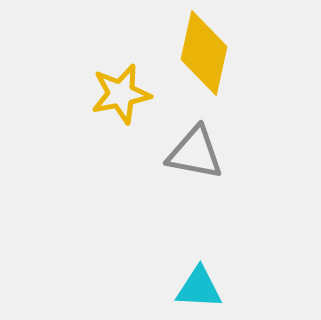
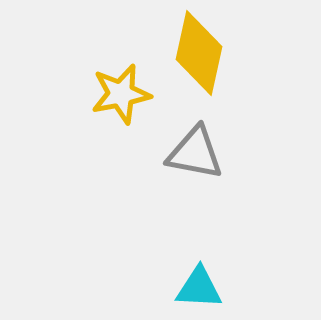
yellow diamond: moved 5 px left
